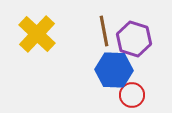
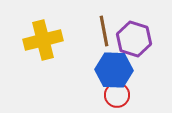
yellow cross: moved 6 px right, 6 px down; rotated 33 degrees clockwise
red circle: moved 15 px left
